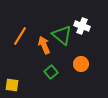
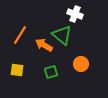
white cross: moved 7 px left, 12 px up
orange line: moved 1 px up
orange arrow: rotated 36 degrees counterclockwise
green square: rotated 24 degrees clockwise
yellow square: moved 5 px right, 15 px up
